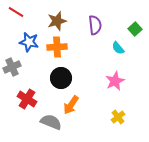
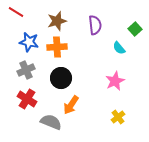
cyan semicircle: moved 1 px right
gray cross: moved 14 px right, 3 px down
